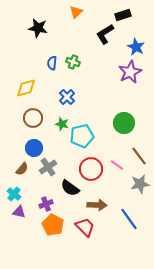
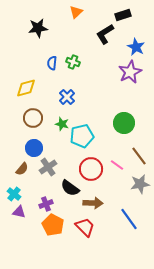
black star: rotated 18 degrees counterclockwise
brown arrow: moved 4 px left, 2 px up
